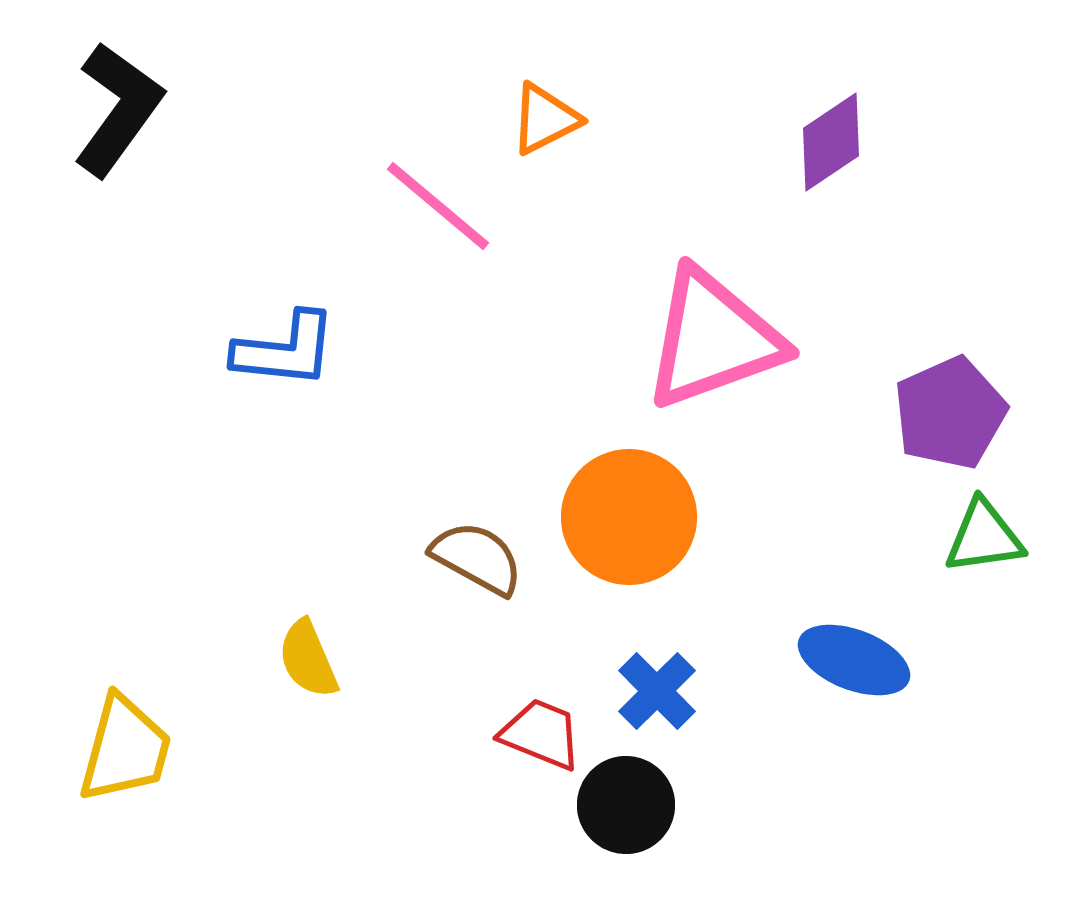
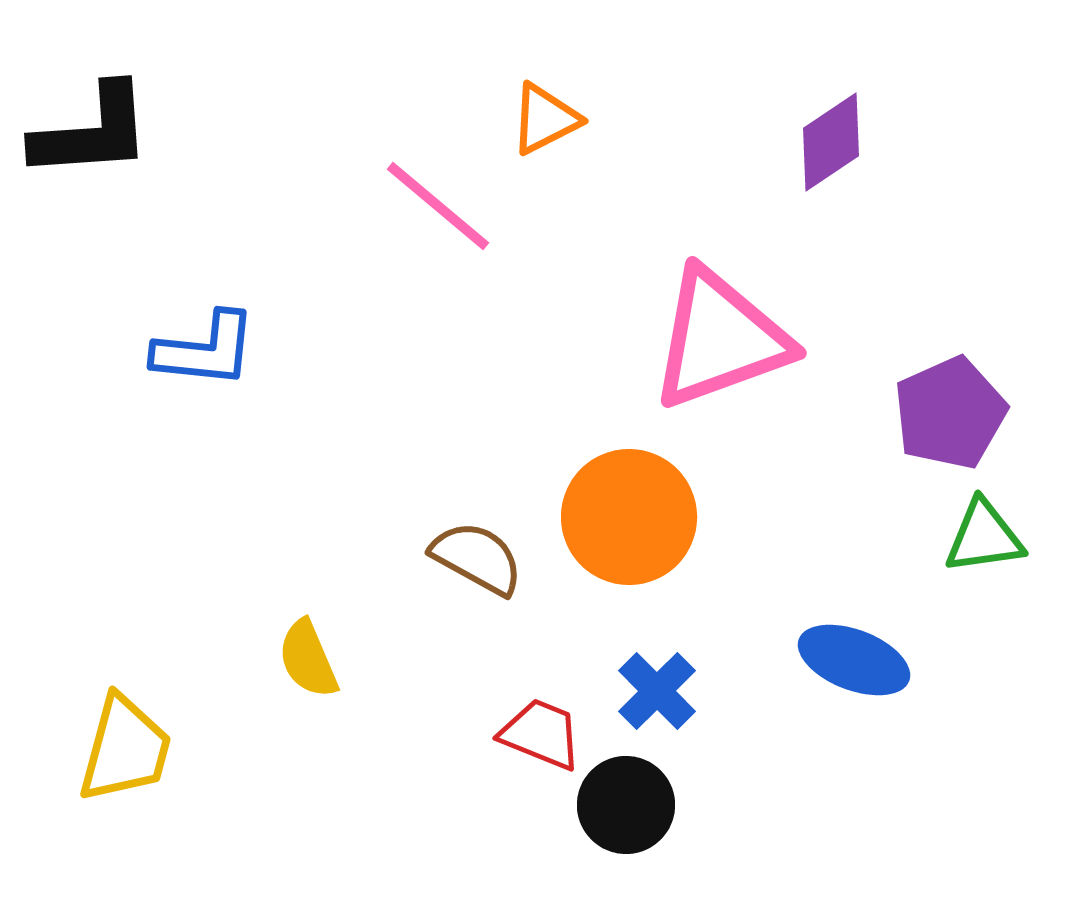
black L-shape: moved 26 px left, 23 px down; rotated 50 degrees clockwise
pink triangle: moved 7 px right
blue L-shape: moved 80 px left
